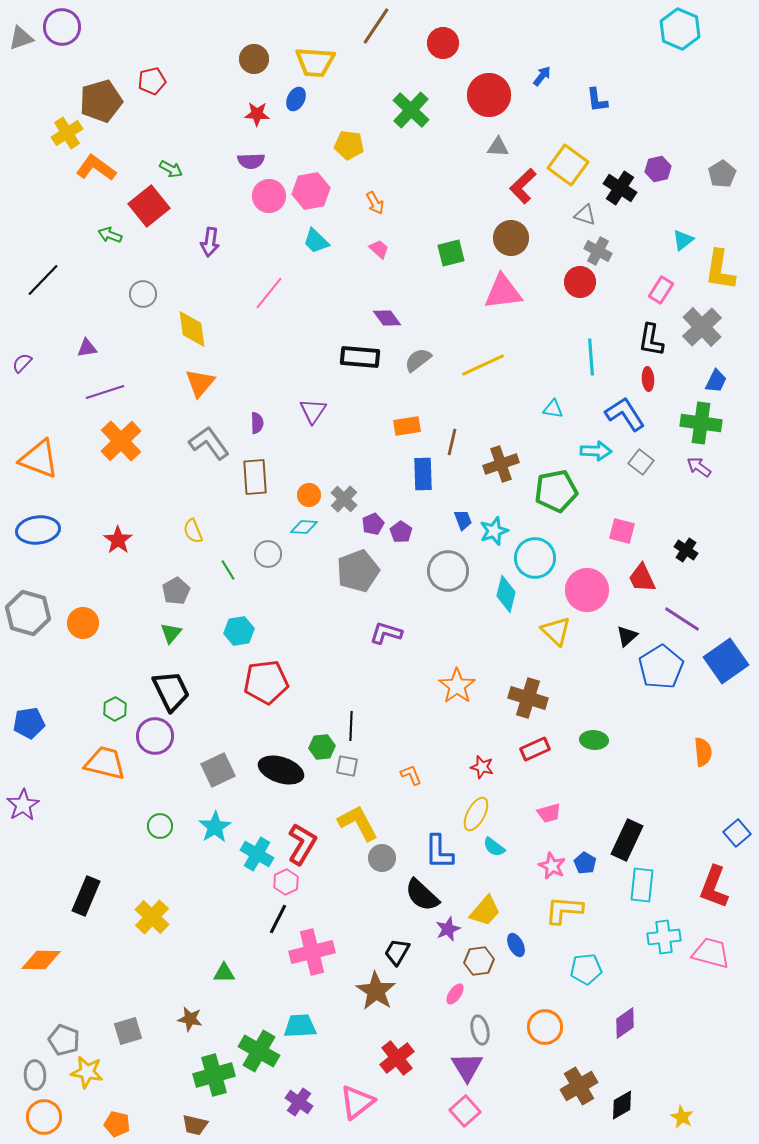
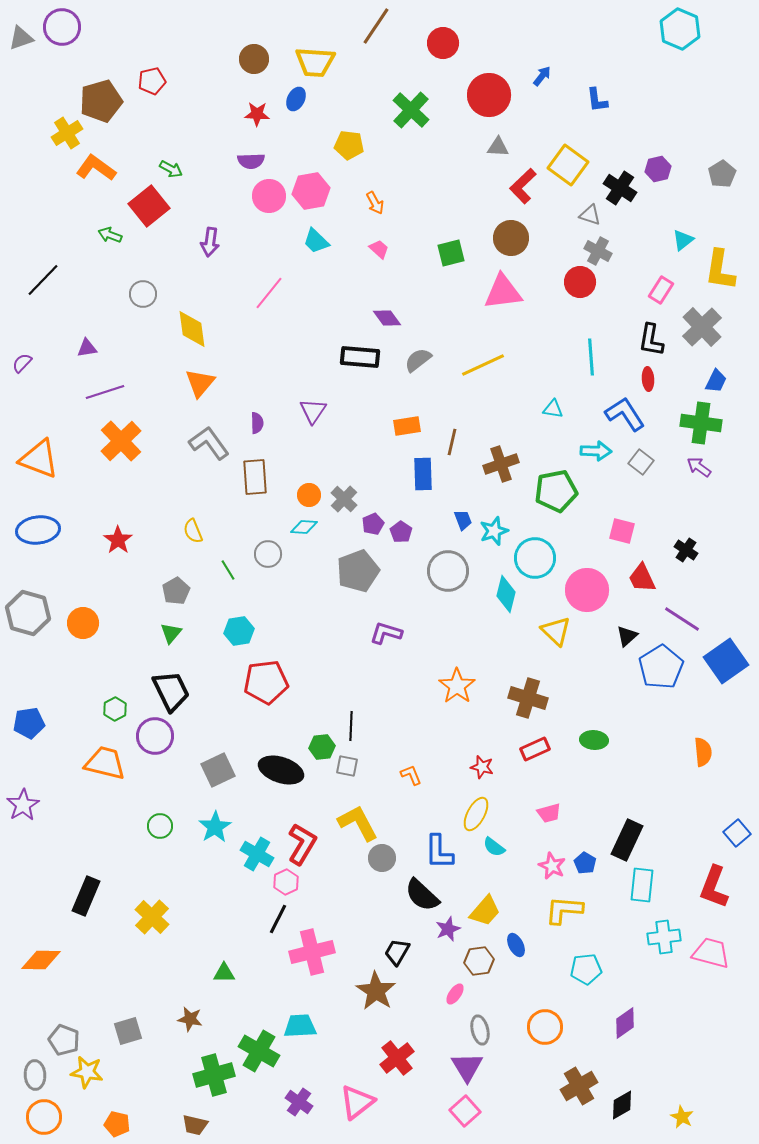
gray triangle at (585, 215): moved 5 px right
